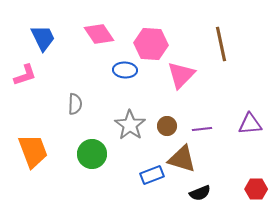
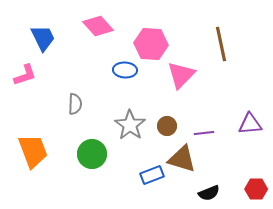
pink diamond: moved 1 px left, 8 px up; rotated 8 degrees counterclockwise
purple line: moved 2 px right, 4 px down
black semicircle: moved 9 px right
